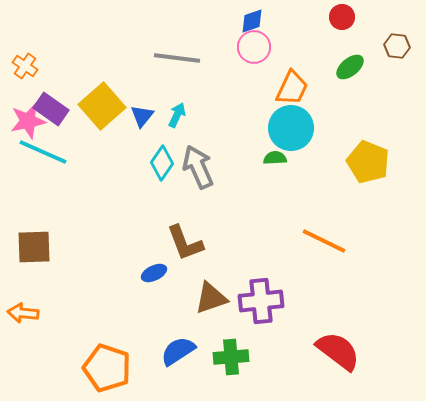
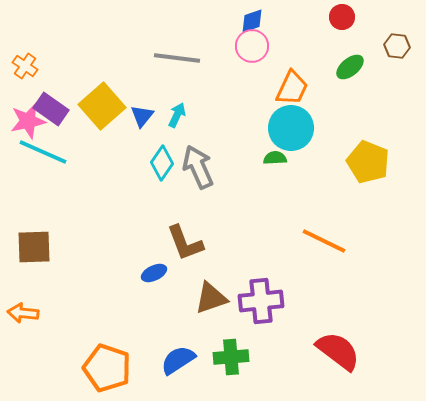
pink circle: moved 2 px left, 1 px up
blue semicircle: moved 9 px down
